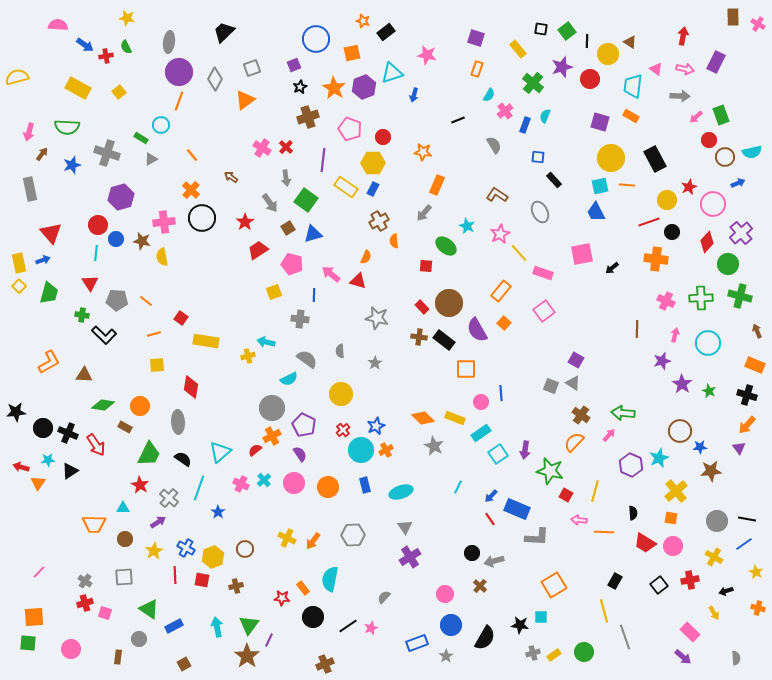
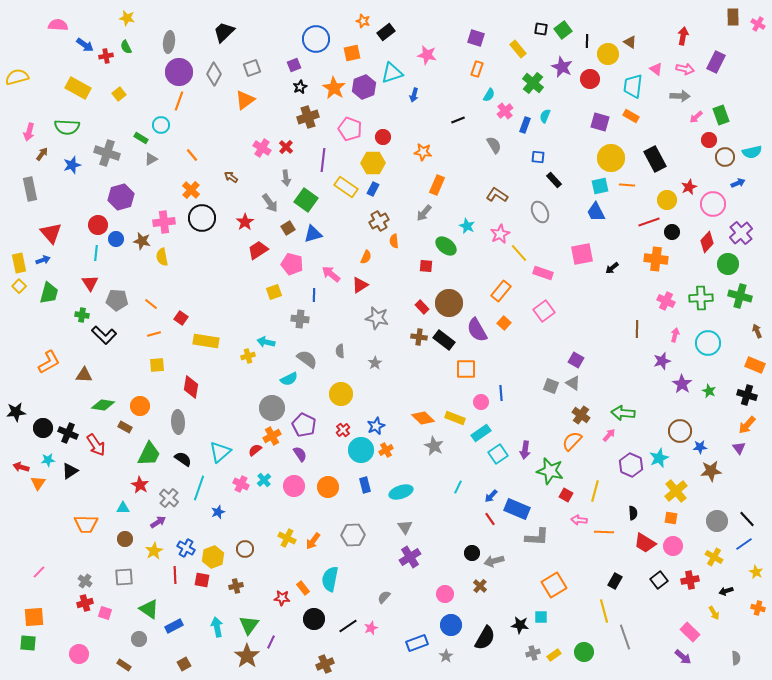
green square at (567, 31): moved 4 px left, 1 px up
purple star at (562, 67): rotated 30 degrees counterclockwise
gray diamond at (215, 79): moved 1 px left, 5 px up
yellow square at (119, 92): moved 2 px down
red triangle at (358, 281): moved 2 px right, 4 px down; rotated 48 degrees counterclockwise
orange line at (146, 301): moved 5 px right, 3 px down
orange semicircle at (574, 442): moved 2 px left, 1 px up
pink circle at (294, 483): moved 3 px down
blue star at (218, 512): rotated 16 degrees clockwise
black line at (747, 519): rotated 36 degrees clockwise
orange trapezoid at (94, 524): moved 8 px left
black square at (659, 585): moved 5 px up
black circle at (313, 617): moved 1 px right, 2 px down
purple line at (269, 640): moved 2 px right, 2 px down
pink circle at (71, 649): moved 8 px right, 5 px down
brown rectangle at (118, 657): moved 6 px right, 8 px down; rotated 64 degrees counterclockwise
